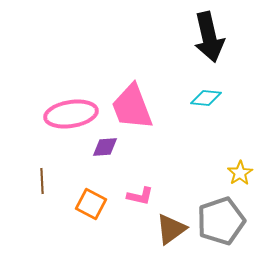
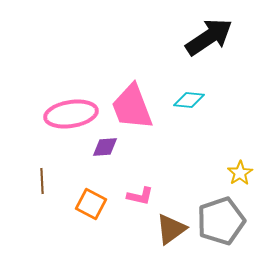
black arrow: rotated 111 degrees counterclockwise
cyan diamond: moved 17 px left, 2 px down
